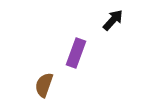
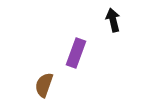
black arrow: rotated 55 degrees counterclockwise
